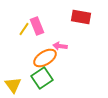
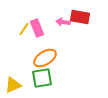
red rectangle: moved 1 px left
pink rectangle: moved 2 px down
pink arrow: moved 3 px right, 24 px up
green square: rotated 25 degrees clockwise
yellow triangle: rotated 42 degrees clockwise
